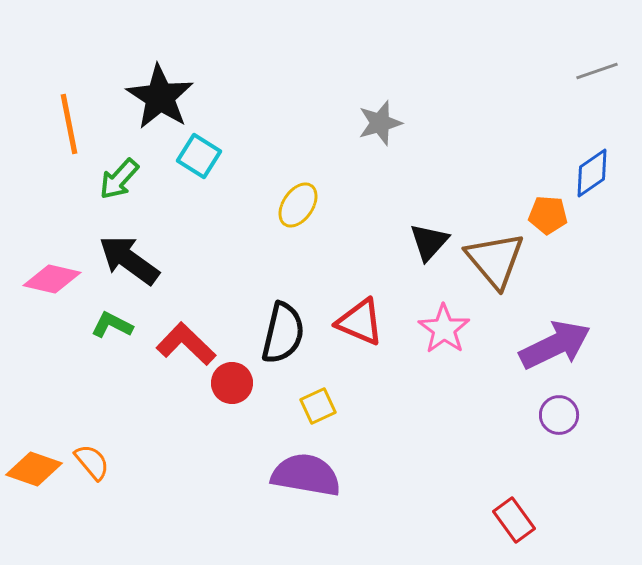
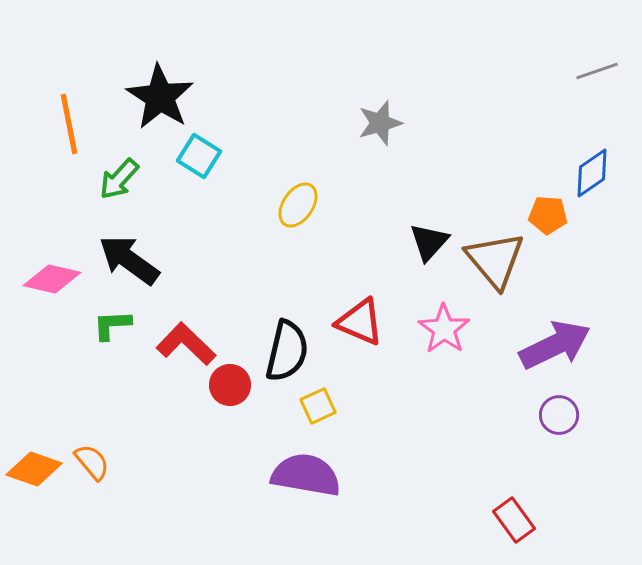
green L-shape: rotated 30 degrees counterclockwise
black semicircle: moved 4 px right, 18 px down
red circle: moved 2 px left, 2 px down
